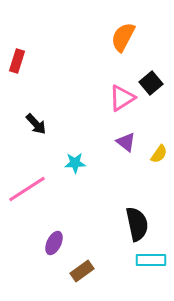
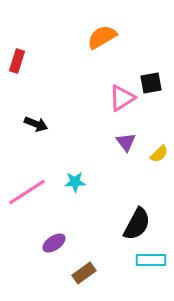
orange semicircle: moved 21 px left; rotated 32 degrees clockwise
black square: rotated 30 degrees clockwise
black arrow: rotated 25 degrees counterclockwise
purple triangle: rotated 15 degrees clockwise
yellow semicircle: rotated 12 degrees clockwise
cyan star: moved 19 px down
pink line: moved 3 px down
black semicircle: rotated 40 degrees clockwise
purple ellipse: rotated 30 degrees clockwise
brown rectangle: moved 2 px right, 2 px down
